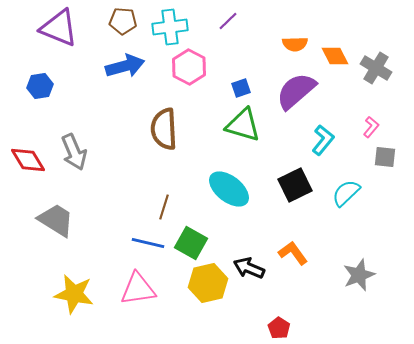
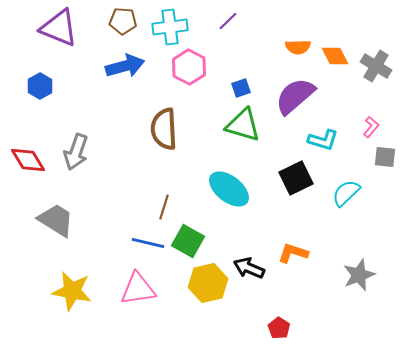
orange semicircle: moved 3 px right, 3 px down
gray cross: moved 2 px up
blue hexagon: rotated 20 degrees counterclockwise
purple semicircle: moved 1 px left, 5 px down
cyan L-shape: rotated 68 degrees clockwise
gray arrow: moved 2 px right; rotated 42 degrees clockwise
black square: moved 1 px right, 7 px up
green square: moved 3 px left, 2 px up
orange L-shape: rotated 36 degrees counterclockwise
yellow star: moved 2 px left, 3 px up
